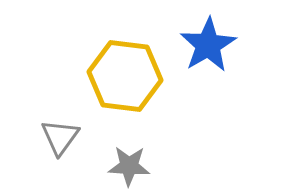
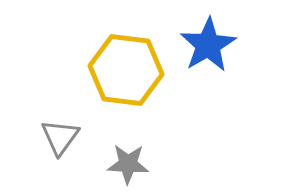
yellow hexagon: moved 1 px right, 6 px up
gray star: moved 1 px left, 2 px up
